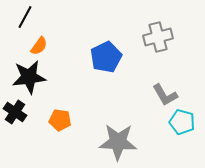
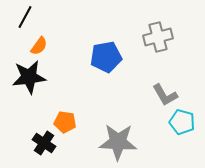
blue pentagon: rotated 16 degrees clockwise
black cross: moved 29 px right, 31 px down
orange pentagon: moved 5 px right, 2 px down
